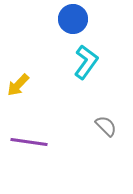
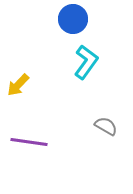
gray semicircle: rotated 15 degrees counterclockwise
